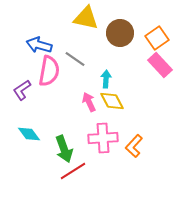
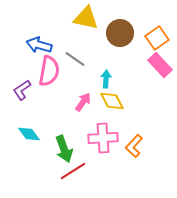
pink arrow: moved 6 px left; rotated 60 degrees clockwise
